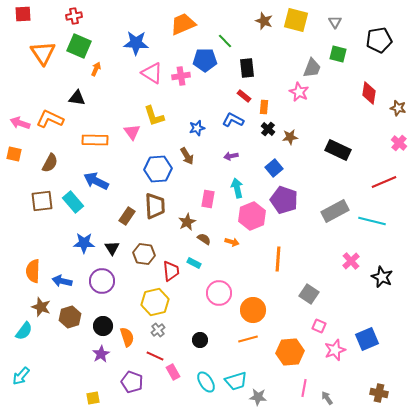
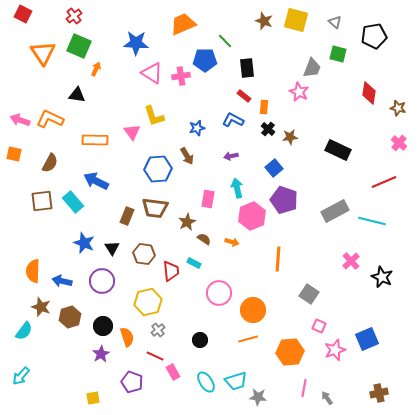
red square at (23, 14): rotated 30 degrees clockwise
red cross at (74, 16): rotated 28 degrees counterclockwise
gray triangle at (335, 22): rotated 16 degrees counterclockwise
black pentagon at (379, 40): moved 5 px left, 4 px up
black triangle at (77, 98): moved 3 px up
pink arrow at (20, 123): moved 3 px up
brown trapezoid at (155, 206): moved 2 px down; rotated 100 degrees clockwise
brown rectangle at (127, 216): rotated 12 degrees counterclockwise
blue star at (84, 243): rotated 20 degrees clockwise
yellow hexagon at (155, 302): moved 7 px left
brown cross at (379, 393): rotated 24 degrees counterclockwise
